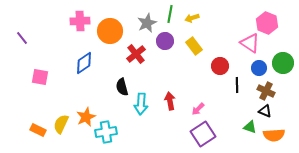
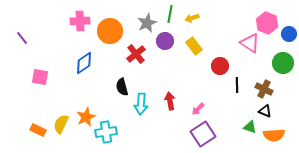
blue circle: moved 30 px right, 34 px up
brown cross: moved 2 px left, 2 px up
